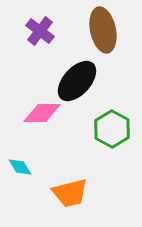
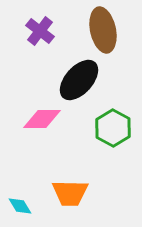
black ellipse: moved 2 px right, 1 px up
pink diamond: moved 6 px down
green hexagon: moved 1 px right, 1 px up
cyan diamond: moved 39 px down
orange trapezoid: rotated 15 degrees clockwise
